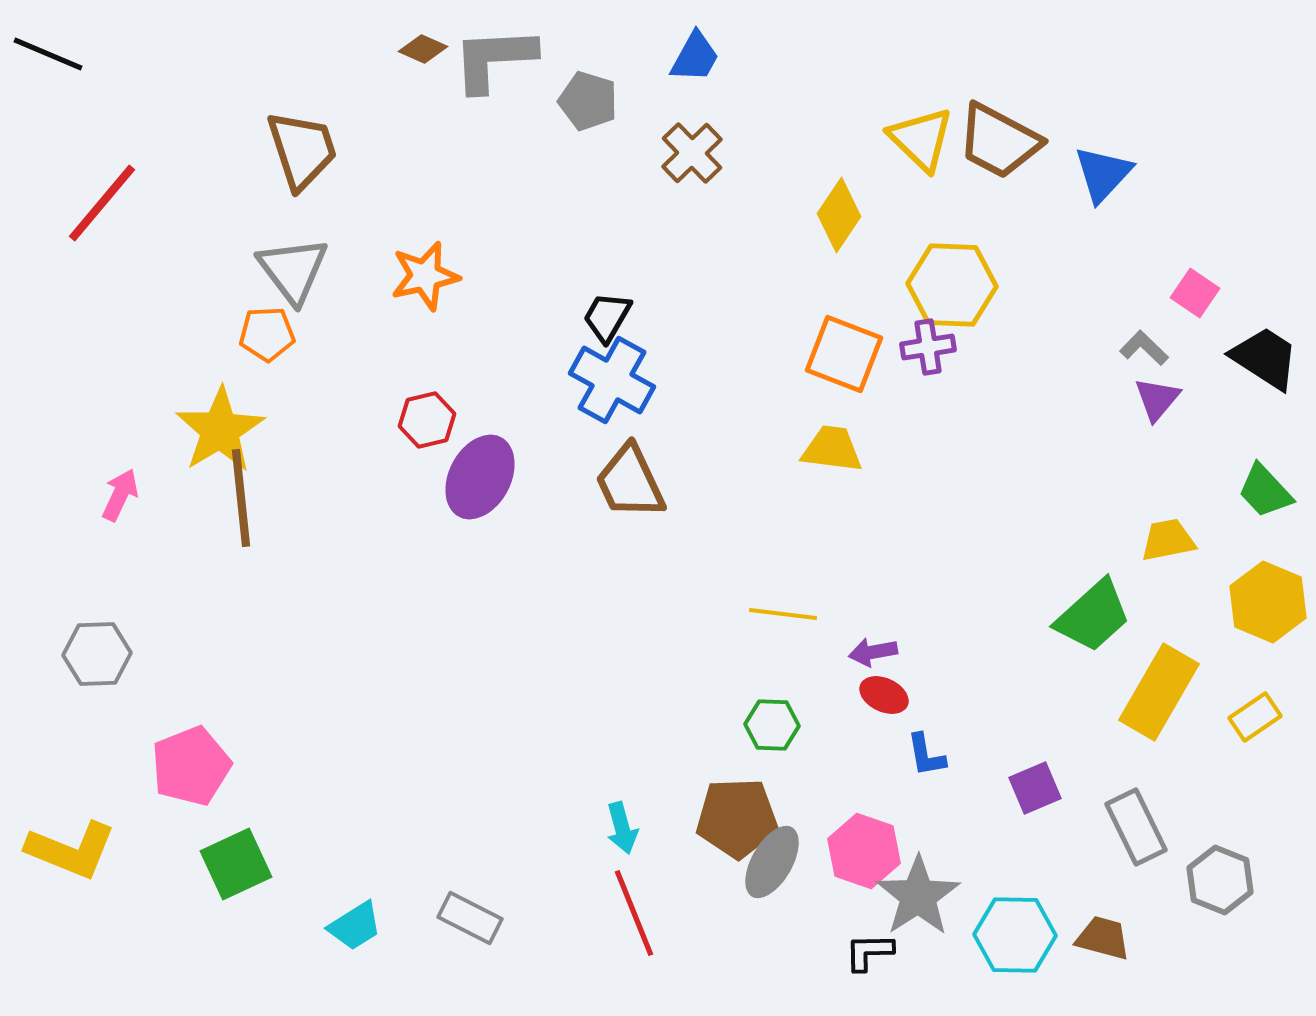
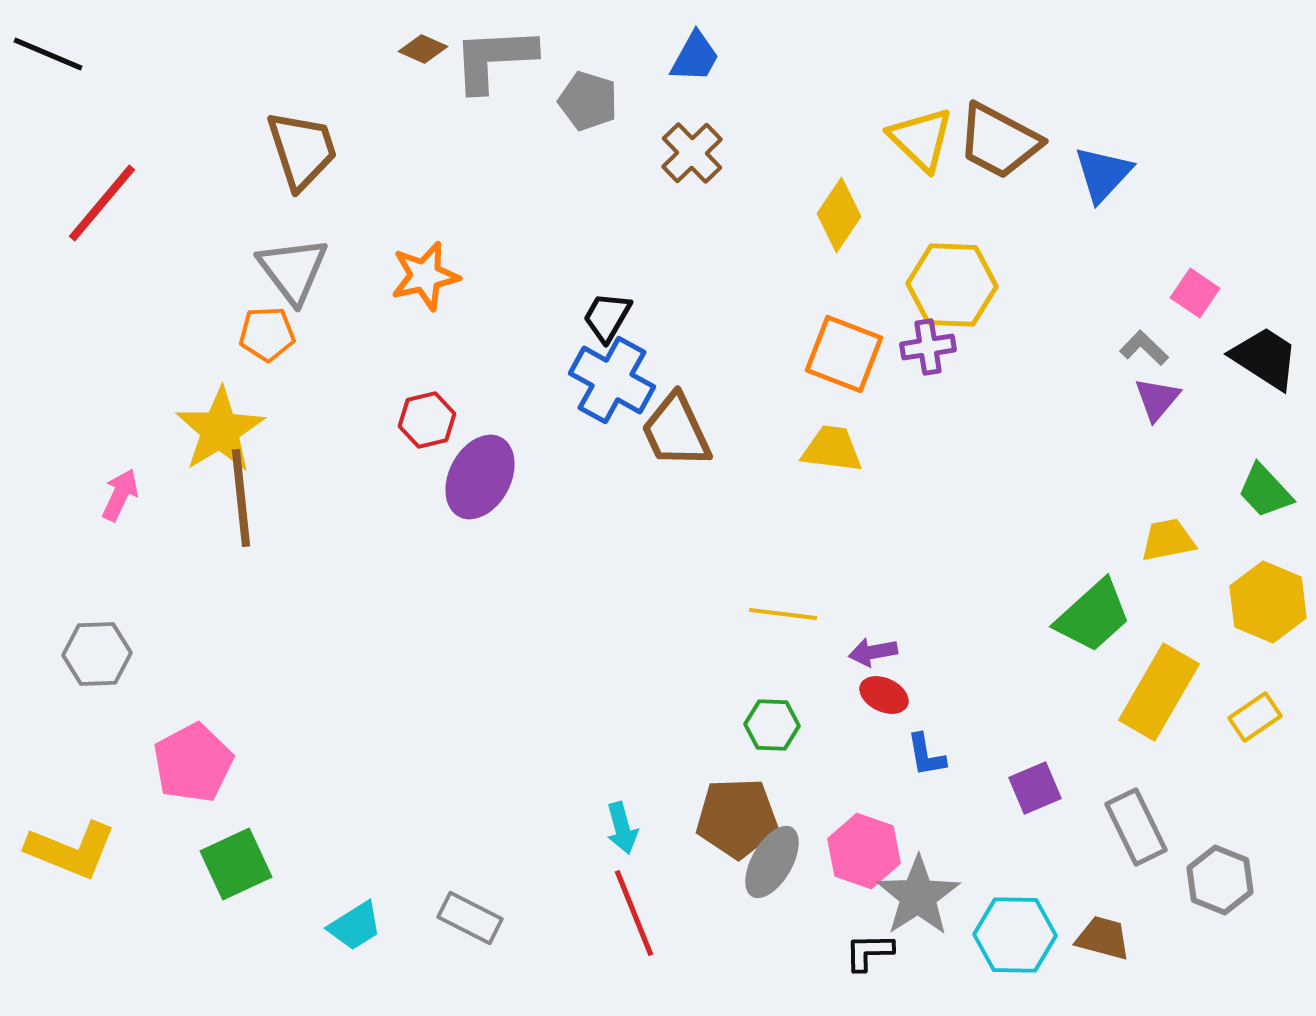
brown trapezoid at (630, 482): moved 46 px right, 51 px up
pink pentagon at (191, 766): moved 2 px right, 3 px up; rotated 6 degrees counterclockwise
